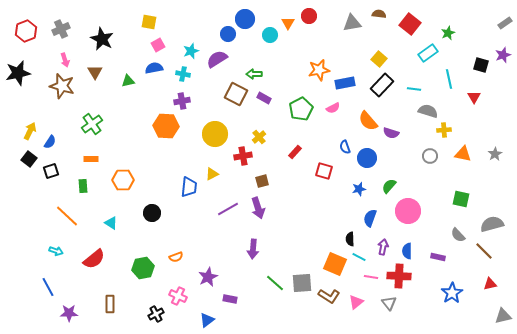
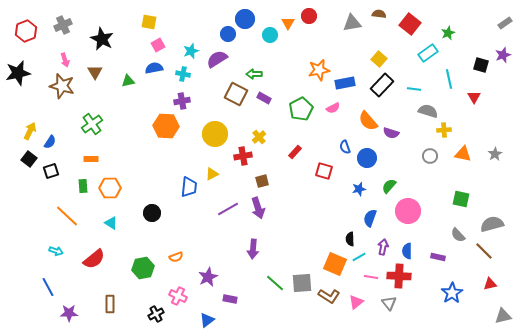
gray cross at (61, 29): moved 2 px right, 4 px up
orange hexagon at (123, 180): moved 13 px left, 8 px down
cyan line at (359, 257): rotated 56 degrees counterclockwise
